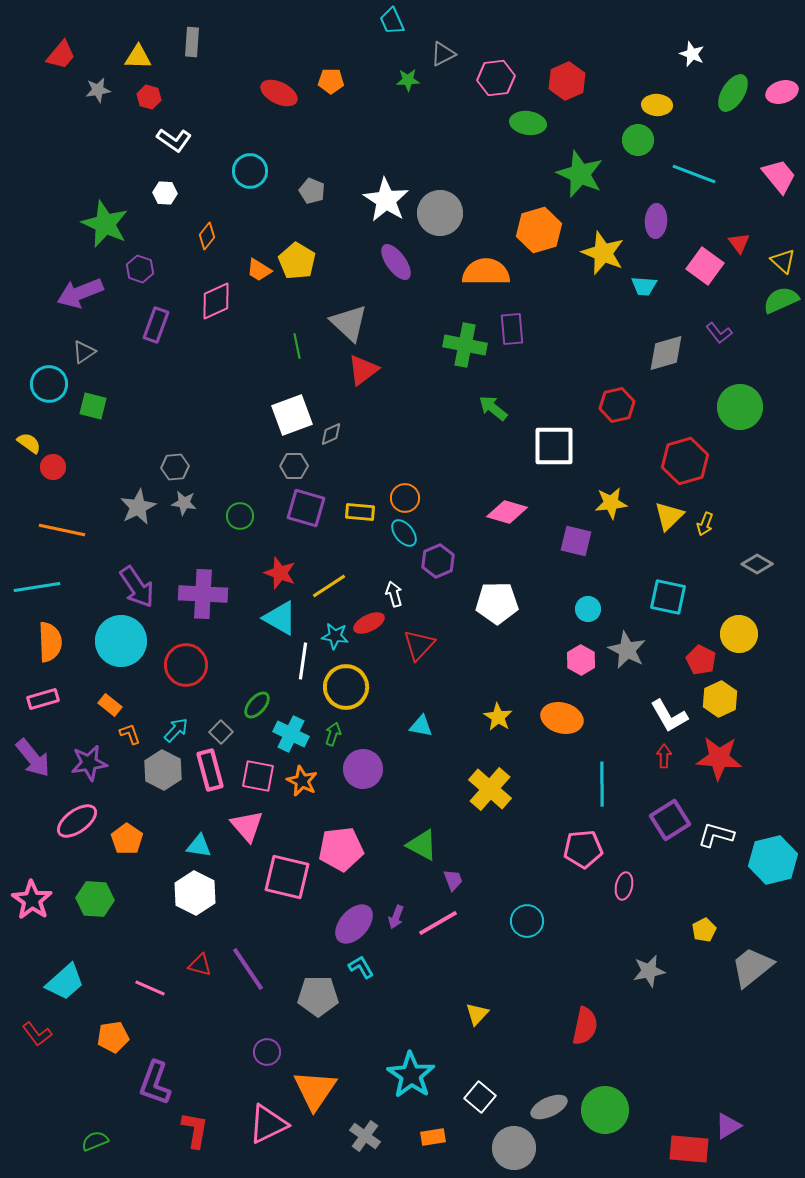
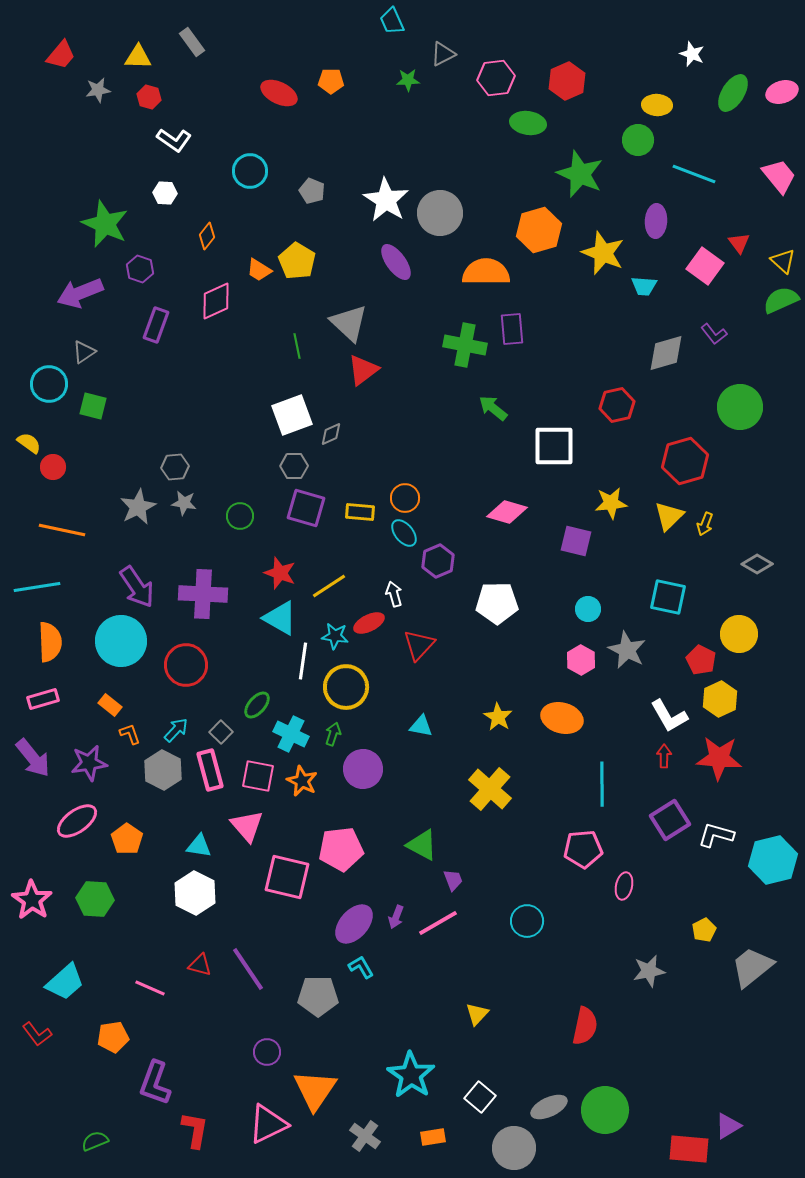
gray rectangle at (192, 42): rotated 40 degrees counterclockwise
purple L-shape at (719, 333): moved 5 px left, 1 px down
